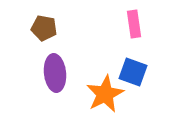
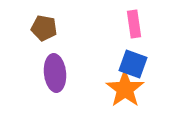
blue square: moved 8 px up
orange star: moved 20 px right, 5 px up; rotated 9 degrees counterclockwise
